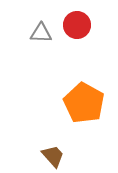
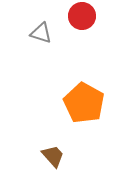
red circle: moved 5 px right, 9 px up
gray triangle: rotated 15 degrees clockwise
